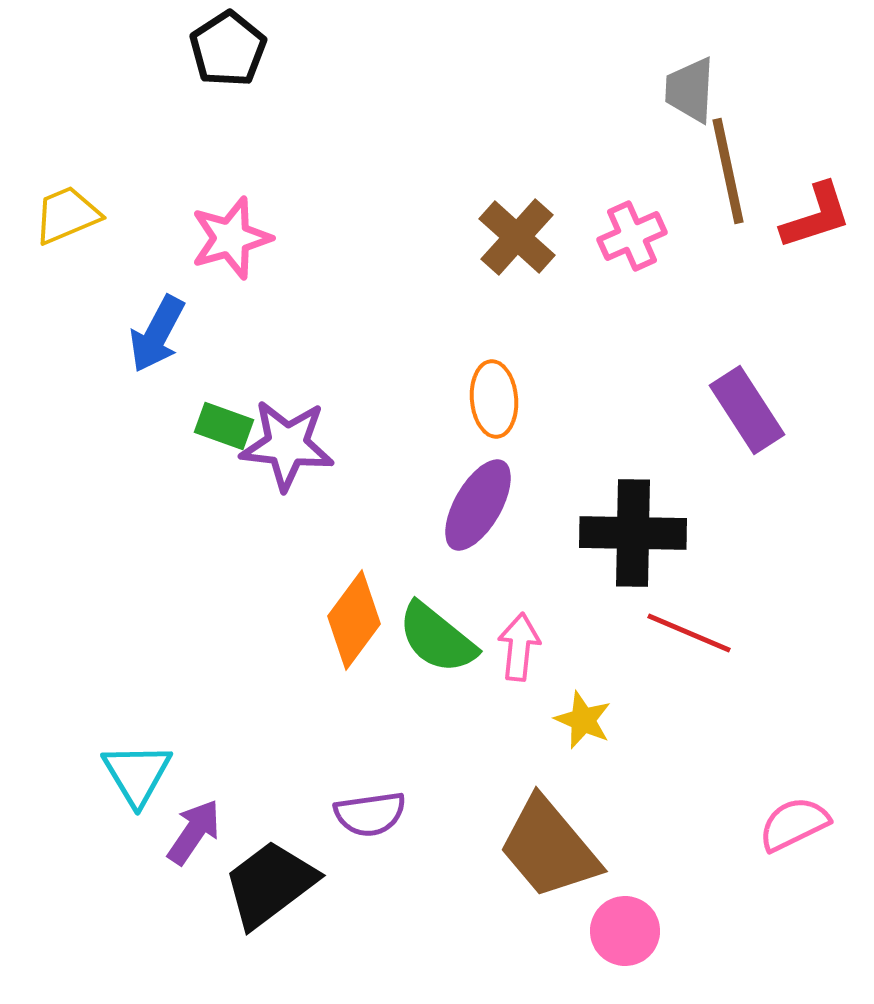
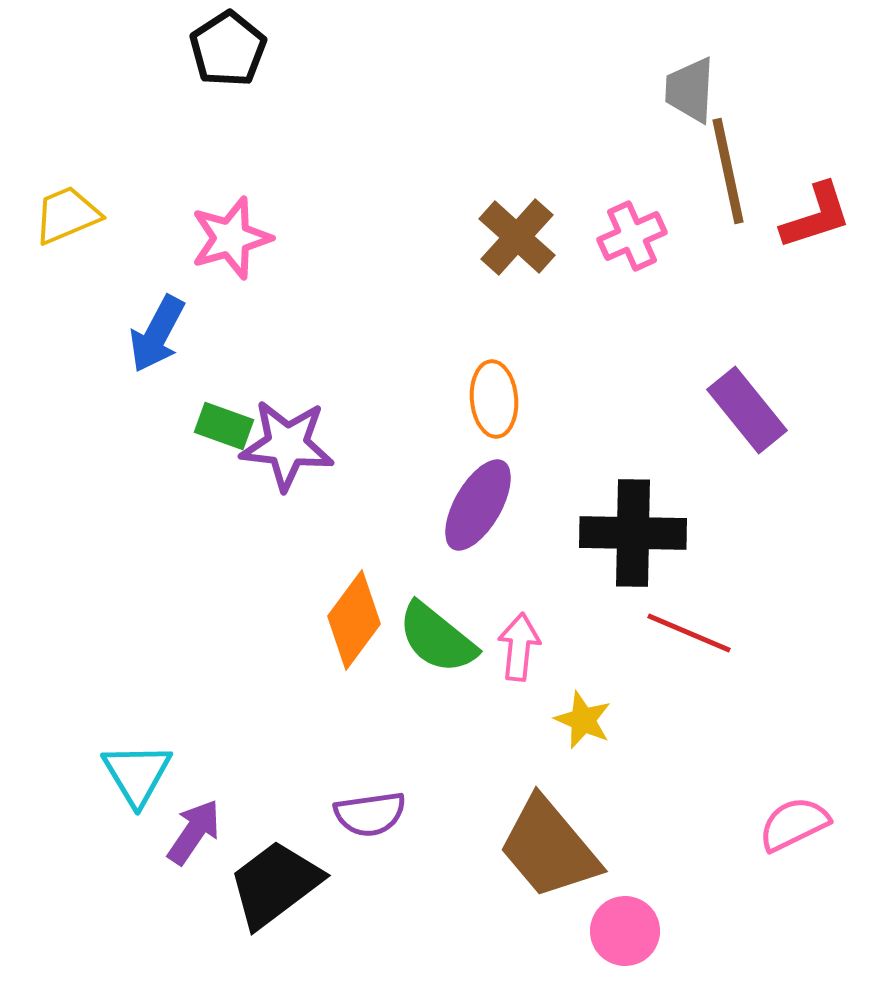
purple rectangle: rotated 6 degrees counterclockwise
black trapezoid: moved 5 px right
